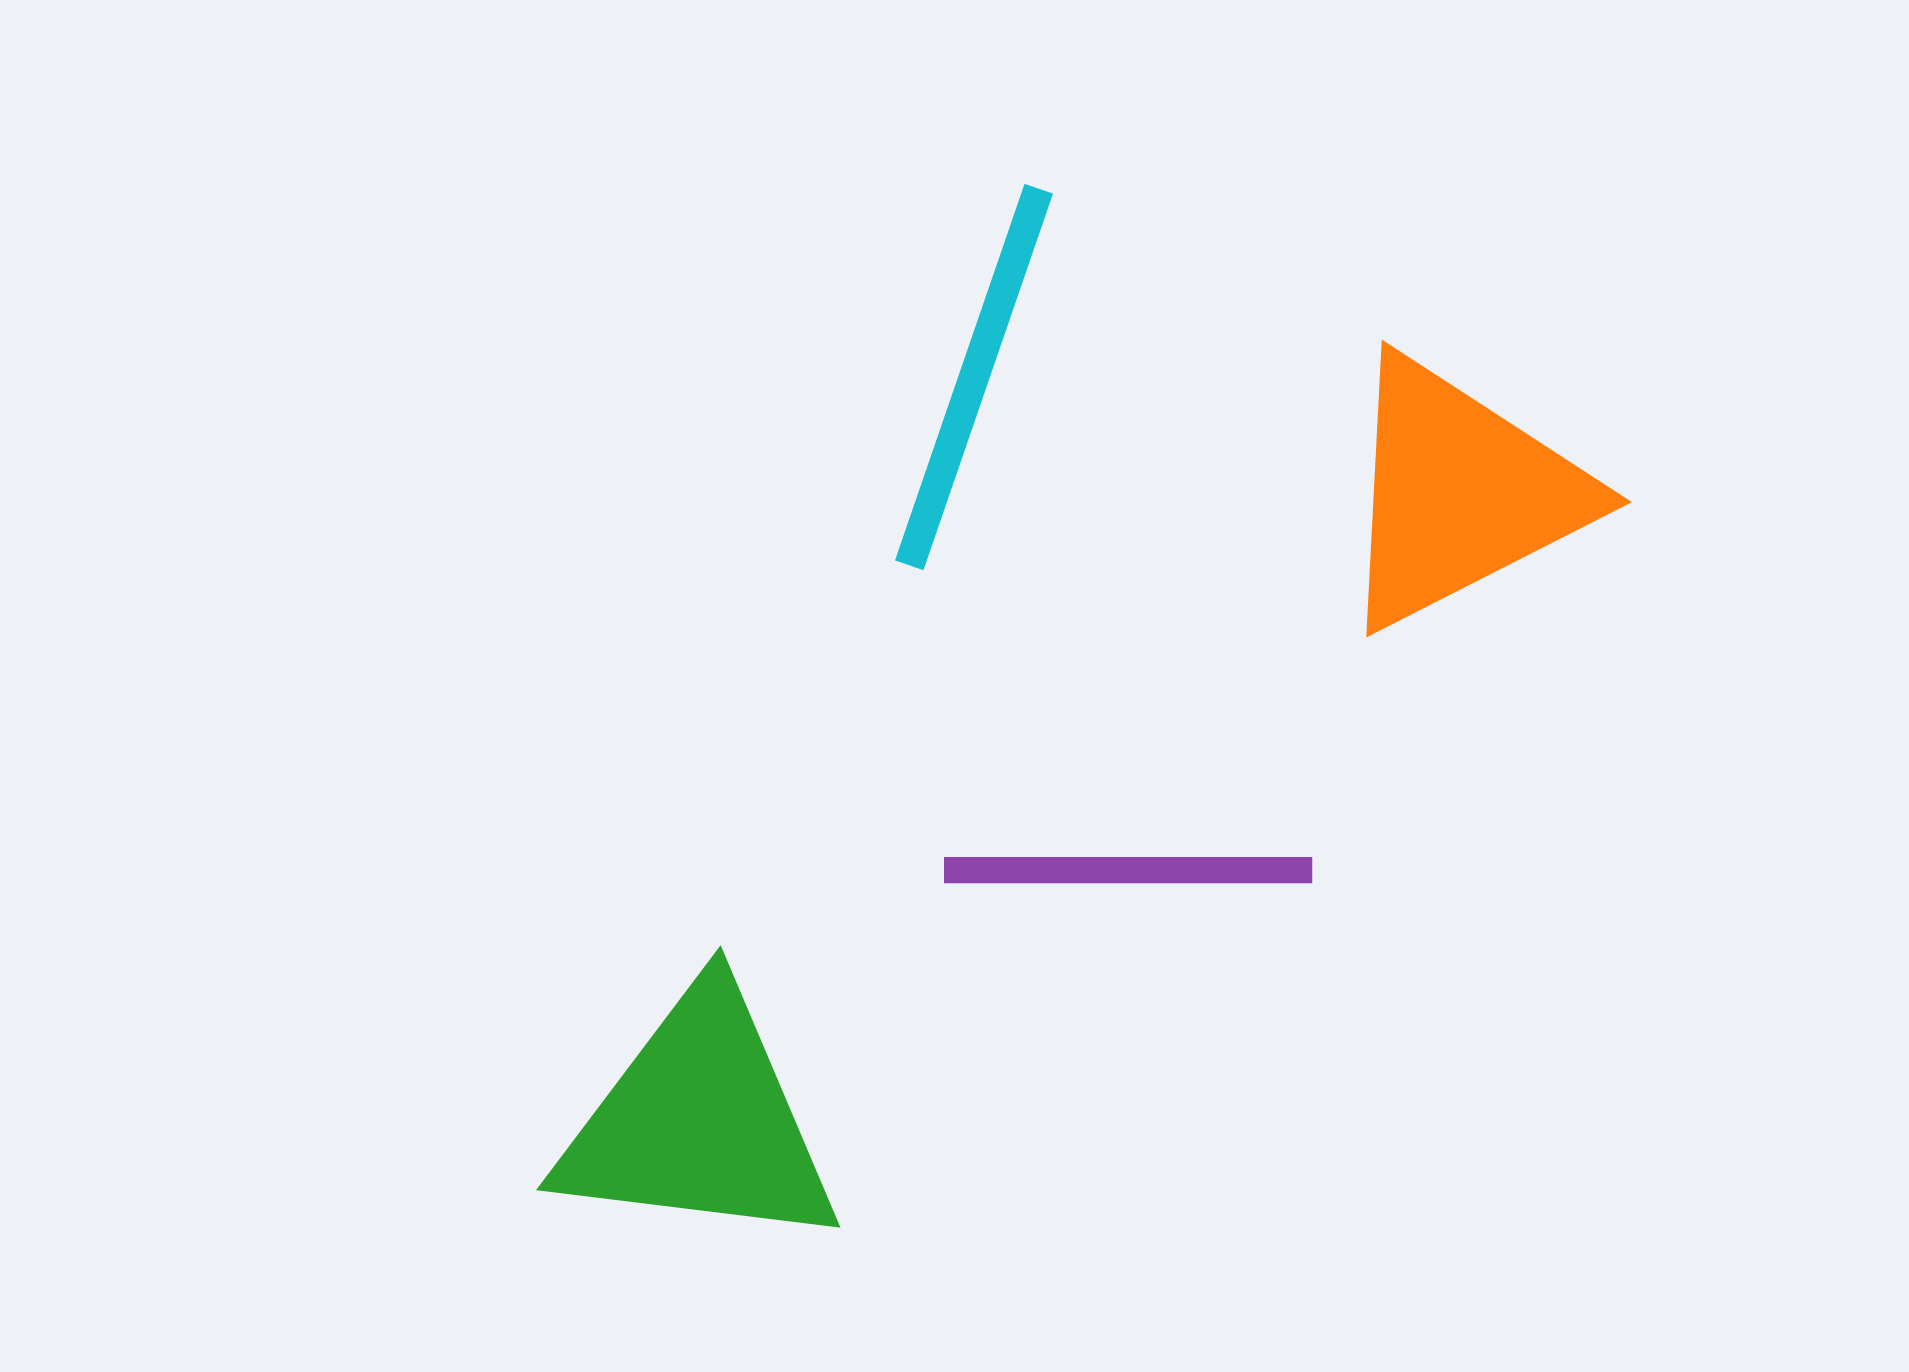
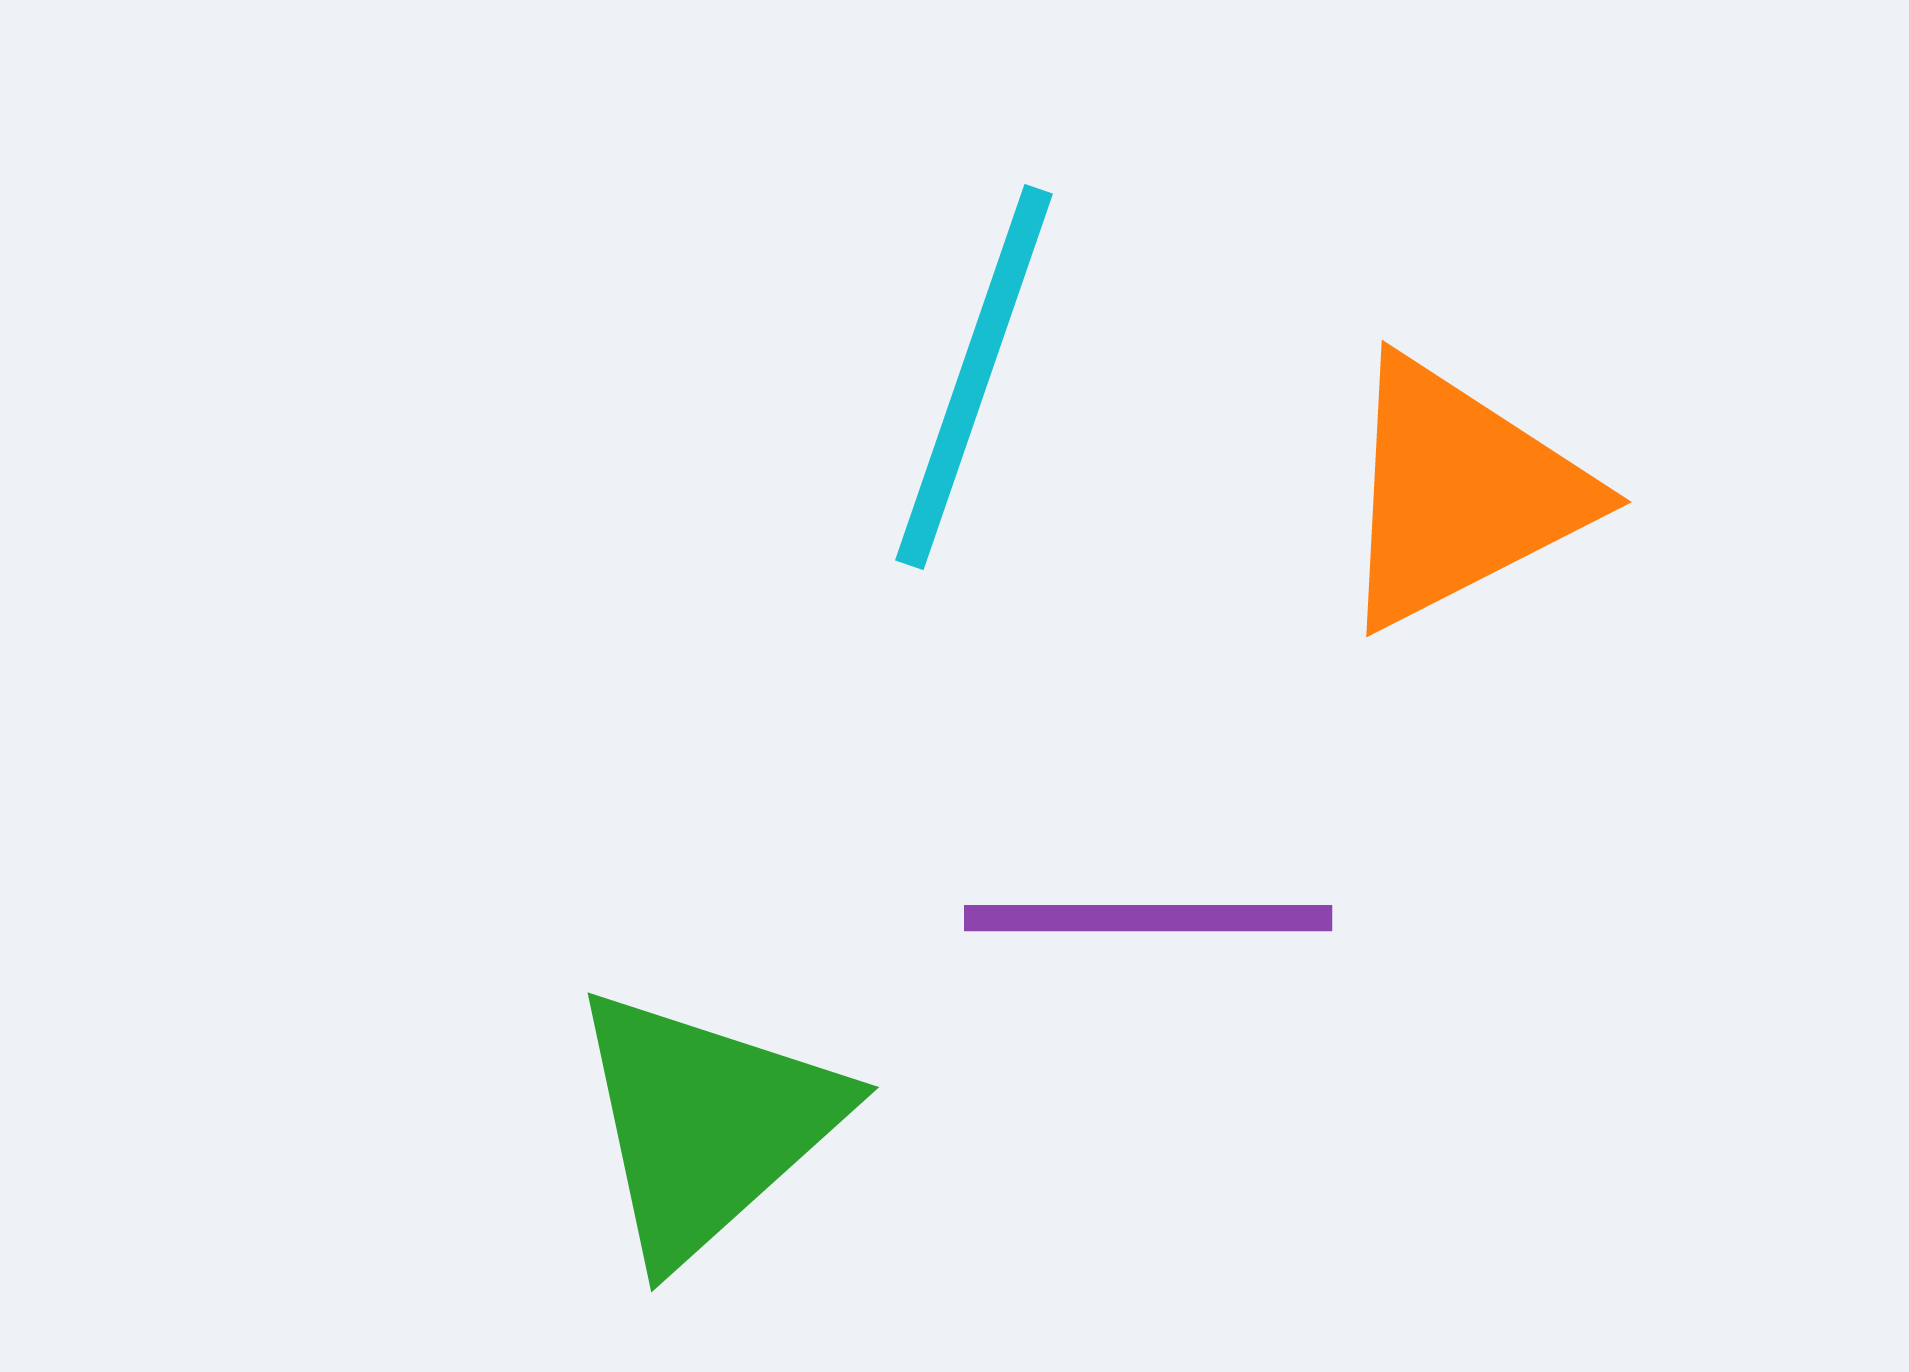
purple line: moved 20 px right, 48 px down
green triangle: moved 7 px right, 3 px down; rotated 49 degrees counterclockwise
